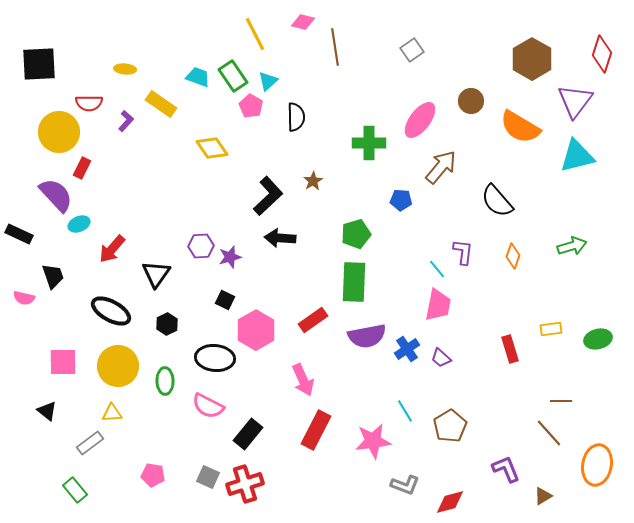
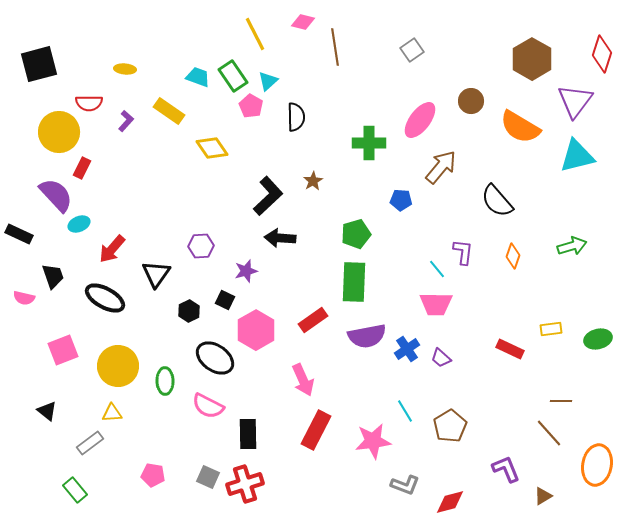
black square at (39, 64): rotated 12 degrees counterclockwise
yellow rectangle at (161, 104): moved 8 px right, 7 px down
purple star at (230, 257): moved 16 px right, 14 px down
pink trapezoid at (438, 305): moved 2 px left, 1 px up; rotated 80 degrees clockwise
black ellipse at (111, 311): moved 6 px left, 13 px up
black hexagon at (167, 324): moved 22 px right, 13 px up
red rectangle at (510, 349): rotated 48 degrees counterclockwise
black ellipse at (215, 358): rotated 30 degrees clockwise
pink square at (63, 362): moved 12 px up; rotated 20 degrees counterclockwise
black rectangle at (248, 434): rotated 40 degrees counterclockwise
